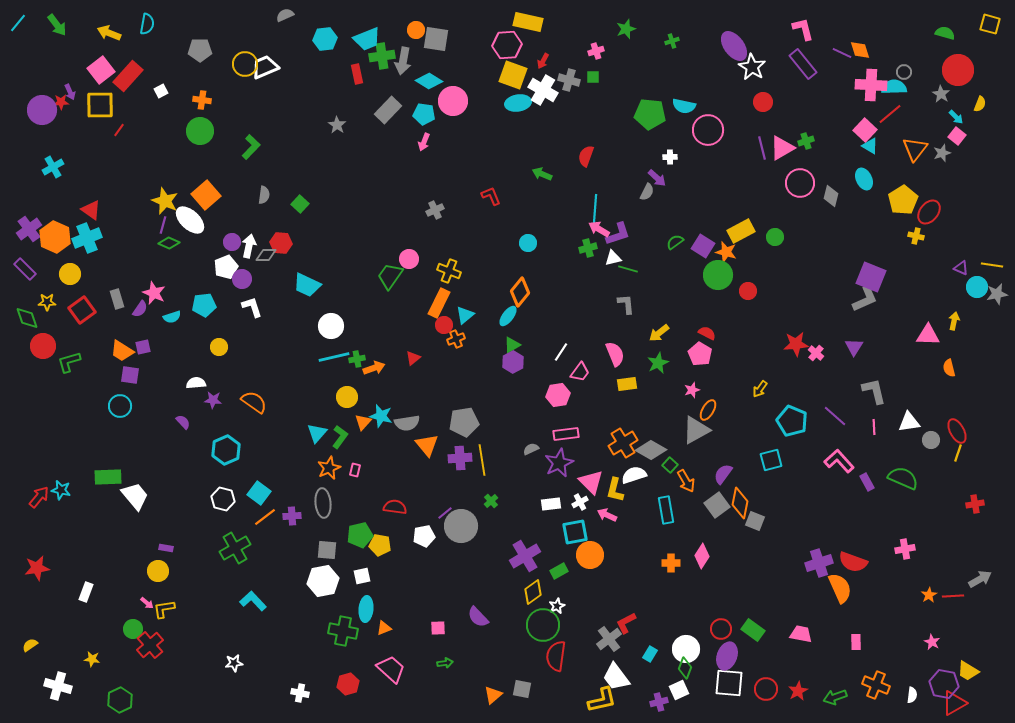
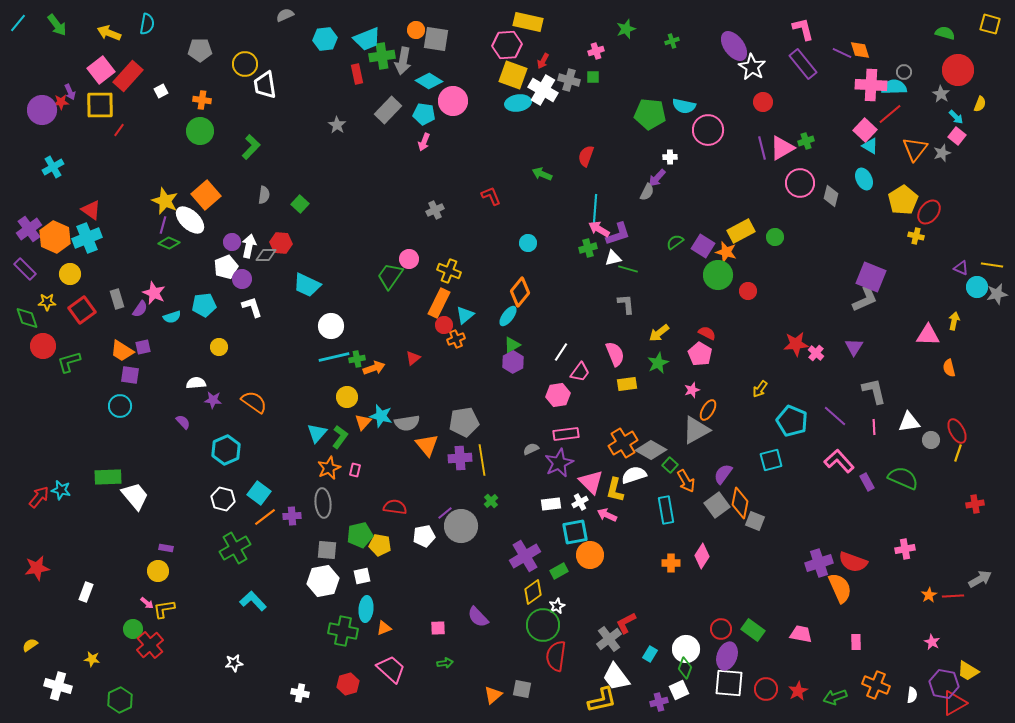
white trapezoid at (265, 67): moved 18 px down; rotated 76 degrees counterclockwise
purple arrow at (657, 178): rotated 90 degrees clockwise
